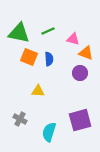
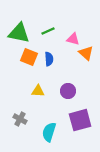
orange triangle: rotated 21 degrees clockwise
purple circle: moved 12 px left, 18 px down
